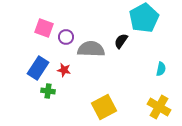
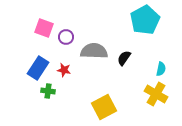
cyan pentagon: moved 1 px right, 2 px down
black semicircle: moved 3 px right, 17 px down
gray semicircle: moved 3 px right, 2 px down
yellow cross: moved 3 px left, 13 px up
